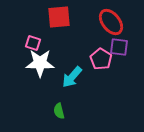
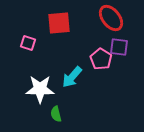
red square: moved 6 px down
red ellipse: moved 4 px up
pink square: moved 5 px left
white star: moved 26 px down
green semicircle: moved 3 px left, 3 px down
